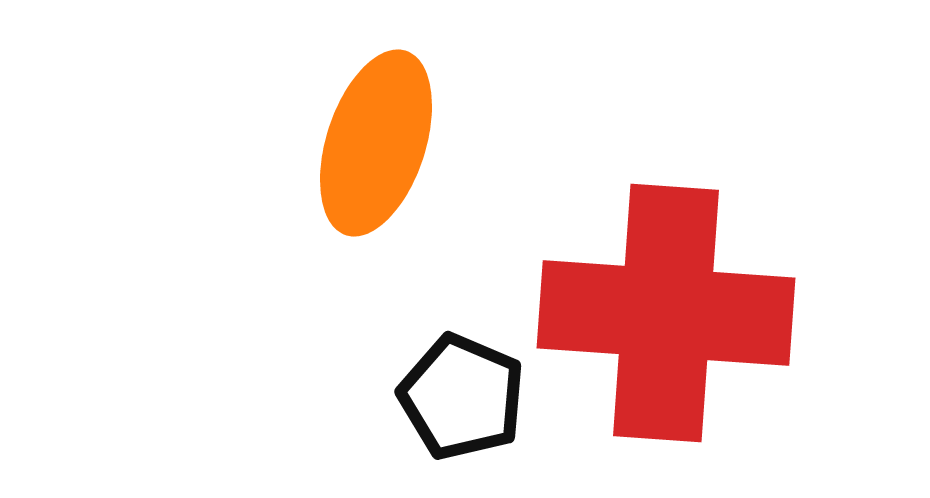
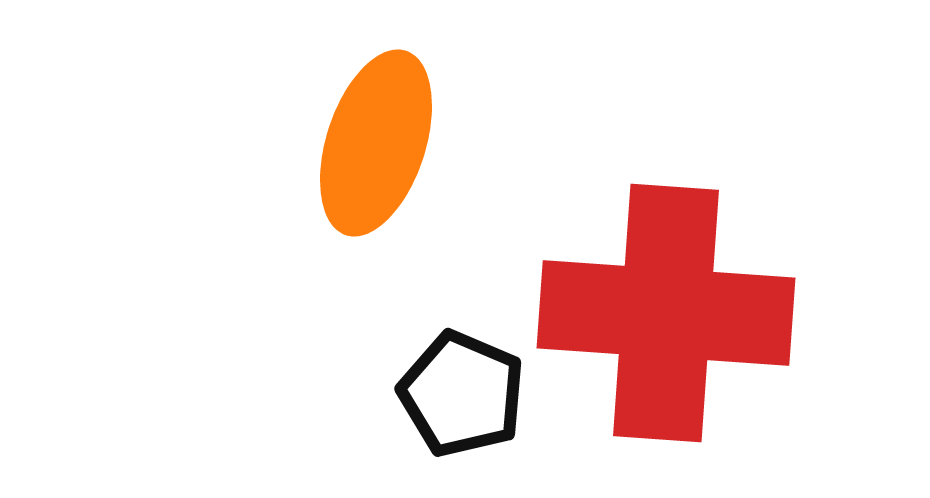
black pentagon: moved 3 px up
